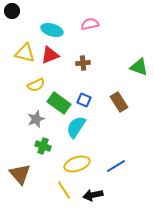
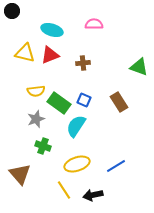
pink semicircle: moved 4 px right; rotated 12 degrees clockwise
yellow semicircle: moved 6 px down; rotated 18 degrees clockwise
cyan semicircle: moved 1 px up
